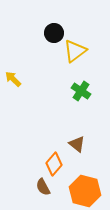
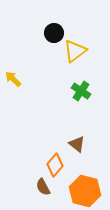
orange diamond: moved 1 px right, 1 px down
